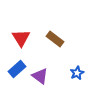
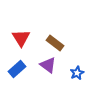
brown rectangle: moved 4 px down
purple triangle: moved 8 px right, 11 px up
